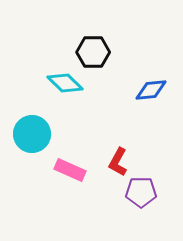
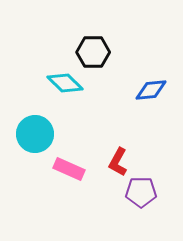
cyan circle: moved 3 px right
pink rectangle: moved 1 px left, 1 px up
